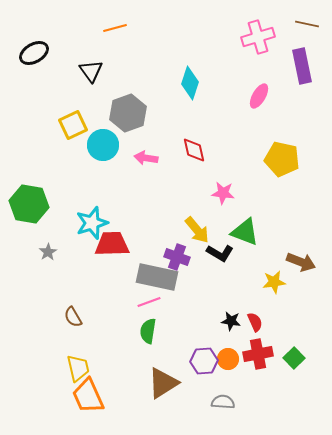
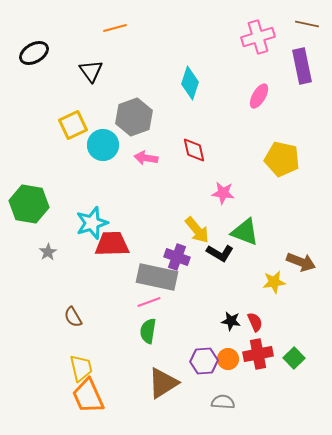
gray hexagon: moved 6 px right, 4 px down
yellow trapezoid: moved 3 px right
